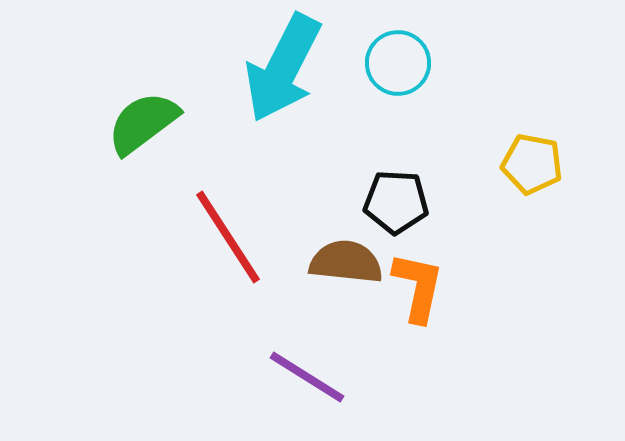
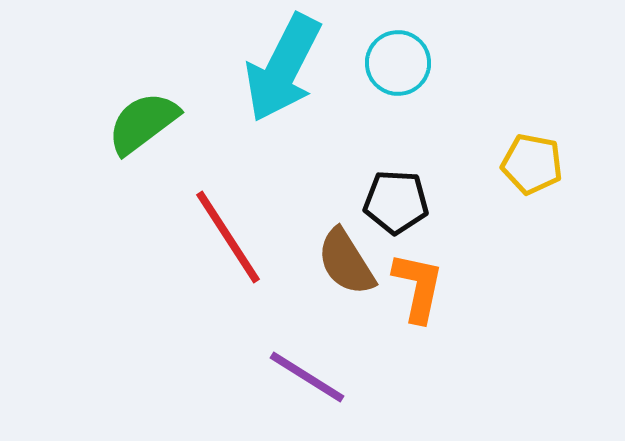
brown semicircle: rotated 128 degrees counterclockwise
